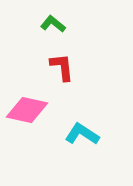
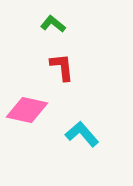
cyan L-shape: rotated 16 degrees clockwise
